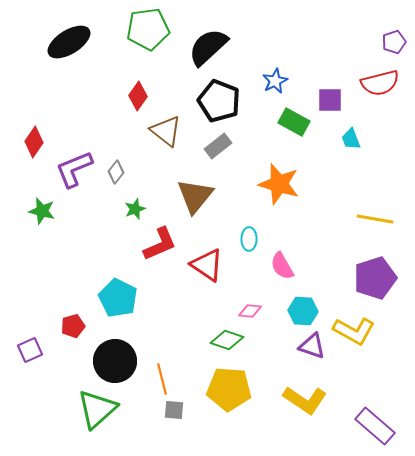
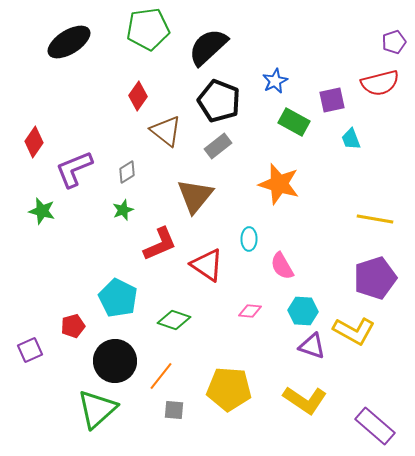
purple square at (330, 100): moved 2 px right; rotated 12 degrees counterclockwise
gray diamond at (116, 172): moved 11 px right; rotated 20 degrees clockwise
green star at (135, 209): moved 12 px left, 1 px down
green diamond at (227, 340): moved 53 px left, 20 px up
orange line at (162, 379): moved 1 px left, 3 px up; rotated 52 degrees clockwise
